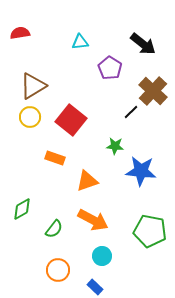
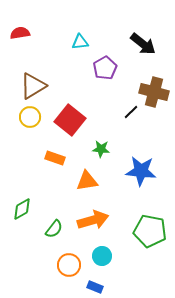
purple pentagon: moved 5 px left; rotated 10 degrees clockwise
brown cross: moved 1 px right, 1 px down; rotated 28 degrees counterclockwise
red square: moved 1 px left
green star: moved 14 px left, 3 px down
orange triangle: rotated 10 degrees clockwise
orange arrow: rotated 44 degrees counterclockwise
orange circle: moved 11 px right, 5 px up
blue rectangle: rotated 21 degrees counterclockwise
